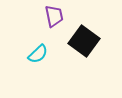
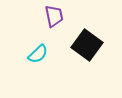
black square: moved 3 px right, 4 px down
